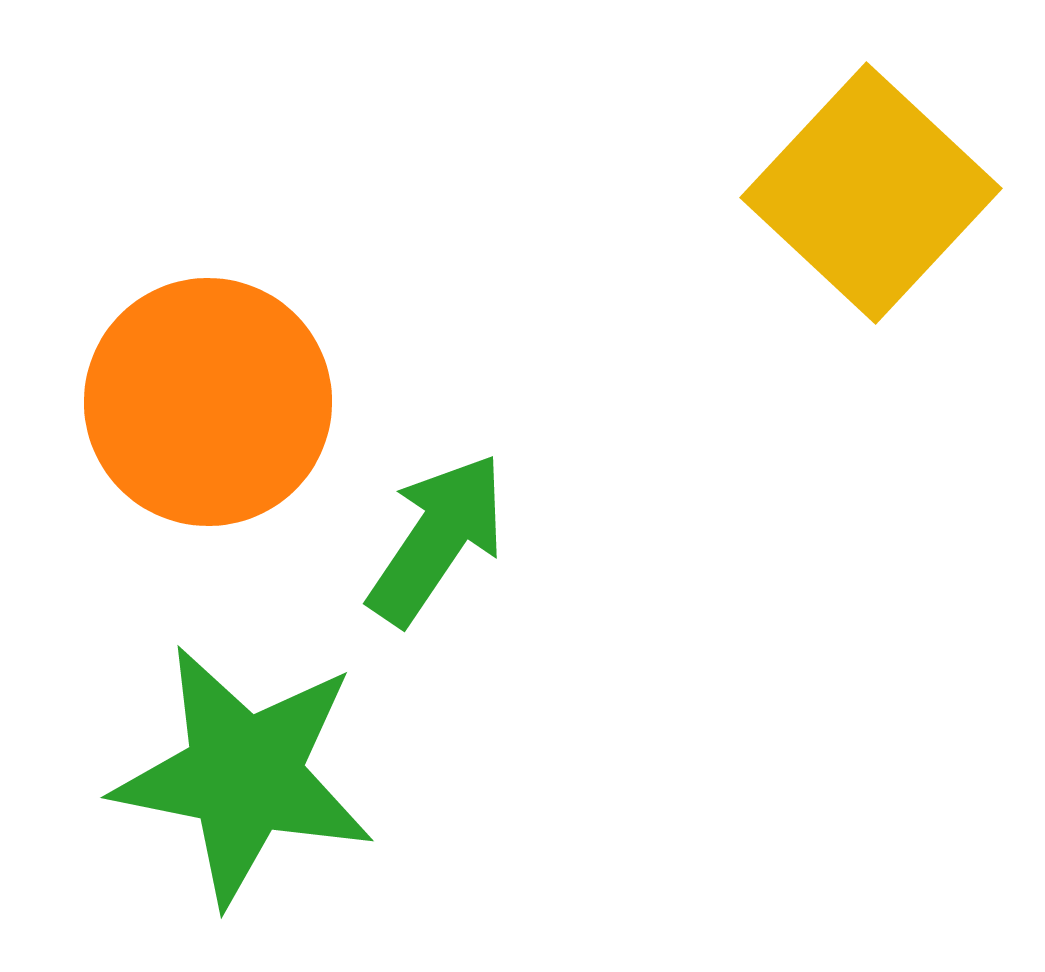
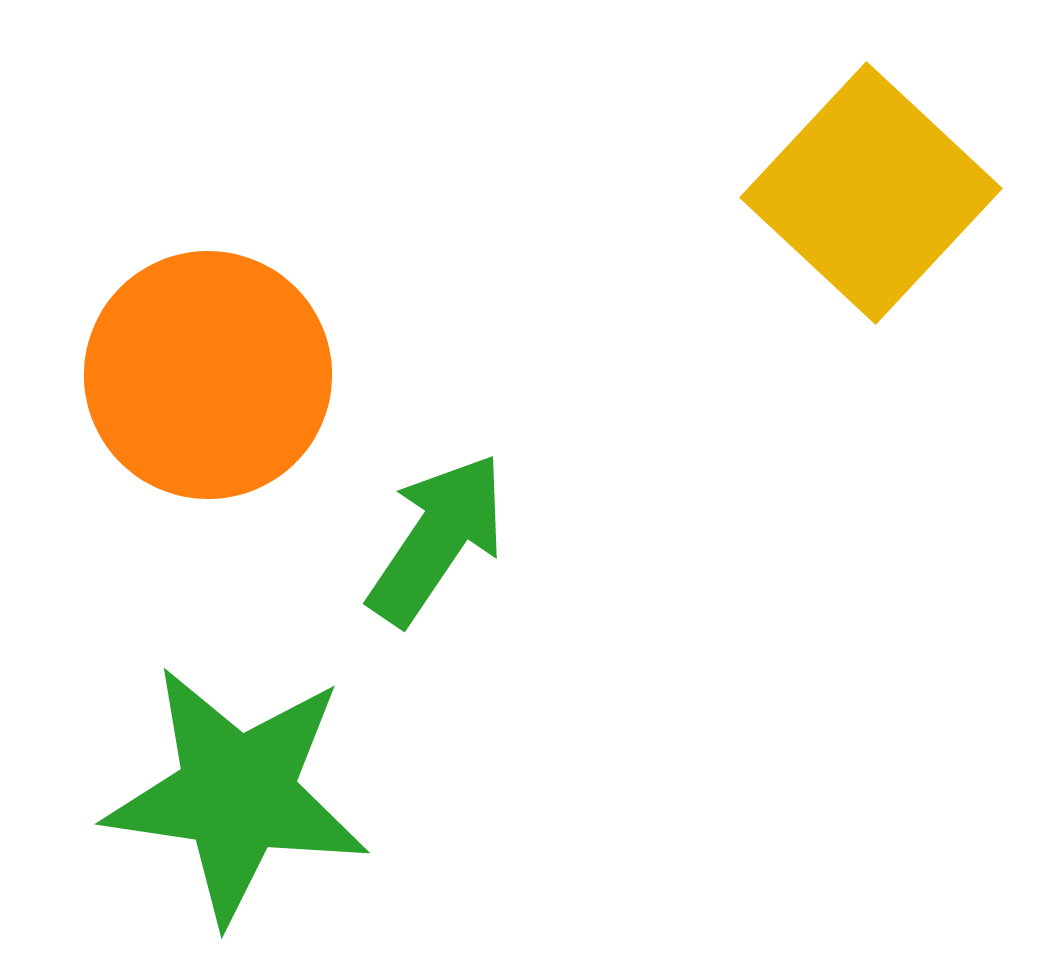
orange circle: moved 27 px up
green star: moved 7 px left, 19 px down; rotated 3 degrees counterclockwise
